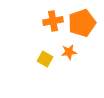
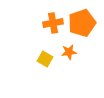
orange cross: moved 2 px down
